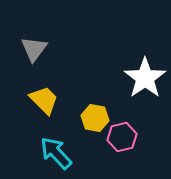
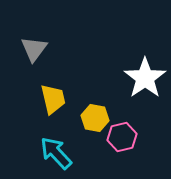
yellow trapezoid: moved 9 px right, 1 px up; rotated 32 degrees clockwise
